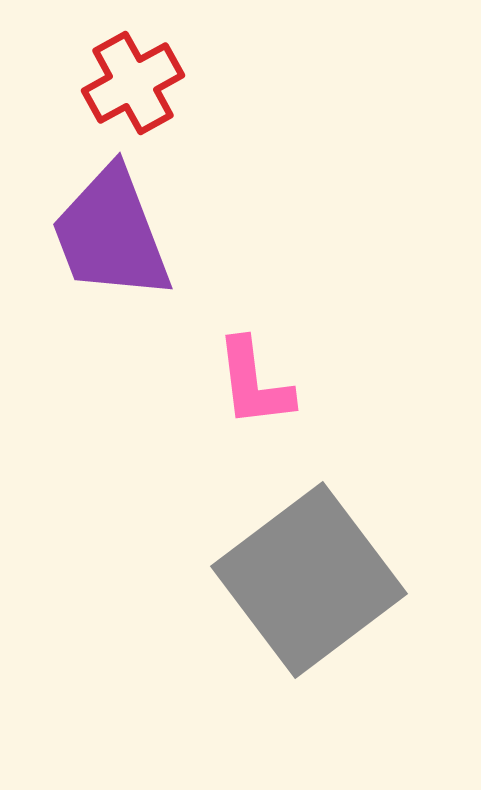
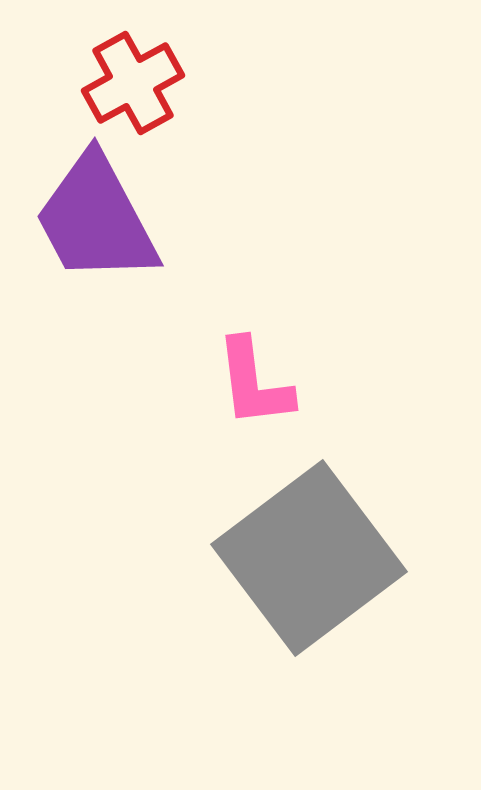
purple trapezoid: moved 15 px left, 15 px up; rotated 7 degrees counterclockwise
gray square: moved 22 px up
